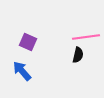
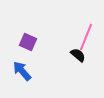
pink line: rotated 60 degrees counterclockwise
black semicircle: rotated 63 degrees counterclockwise
